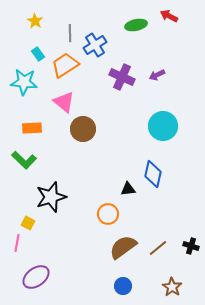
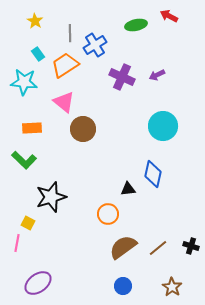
purple ellipse: moved 2 px right, 6 px down
